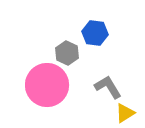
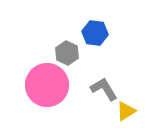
gray L-shape: moved 4 px left, 2 px down
yellow triangle: moved 1 px right, 2 px up
